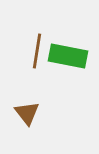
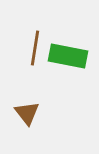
brown line: moved 2 px left, 3 px up
